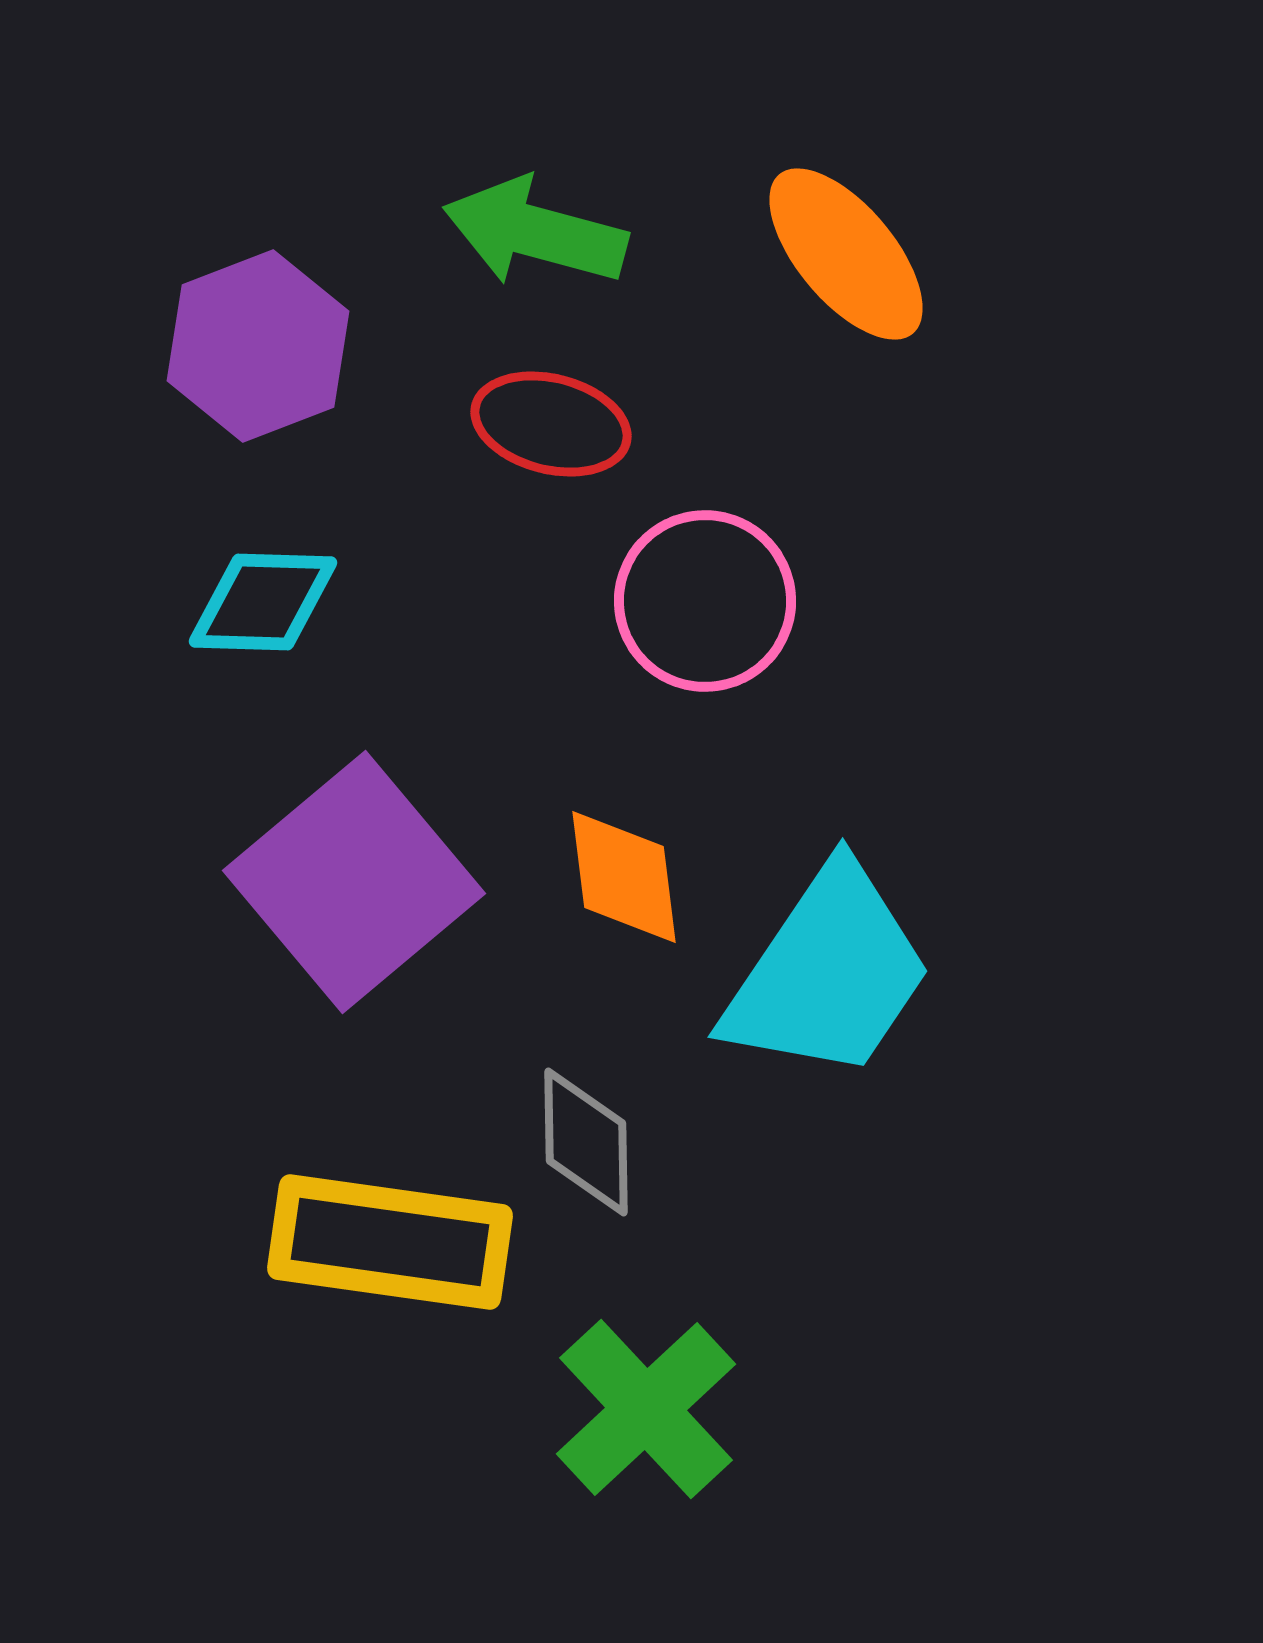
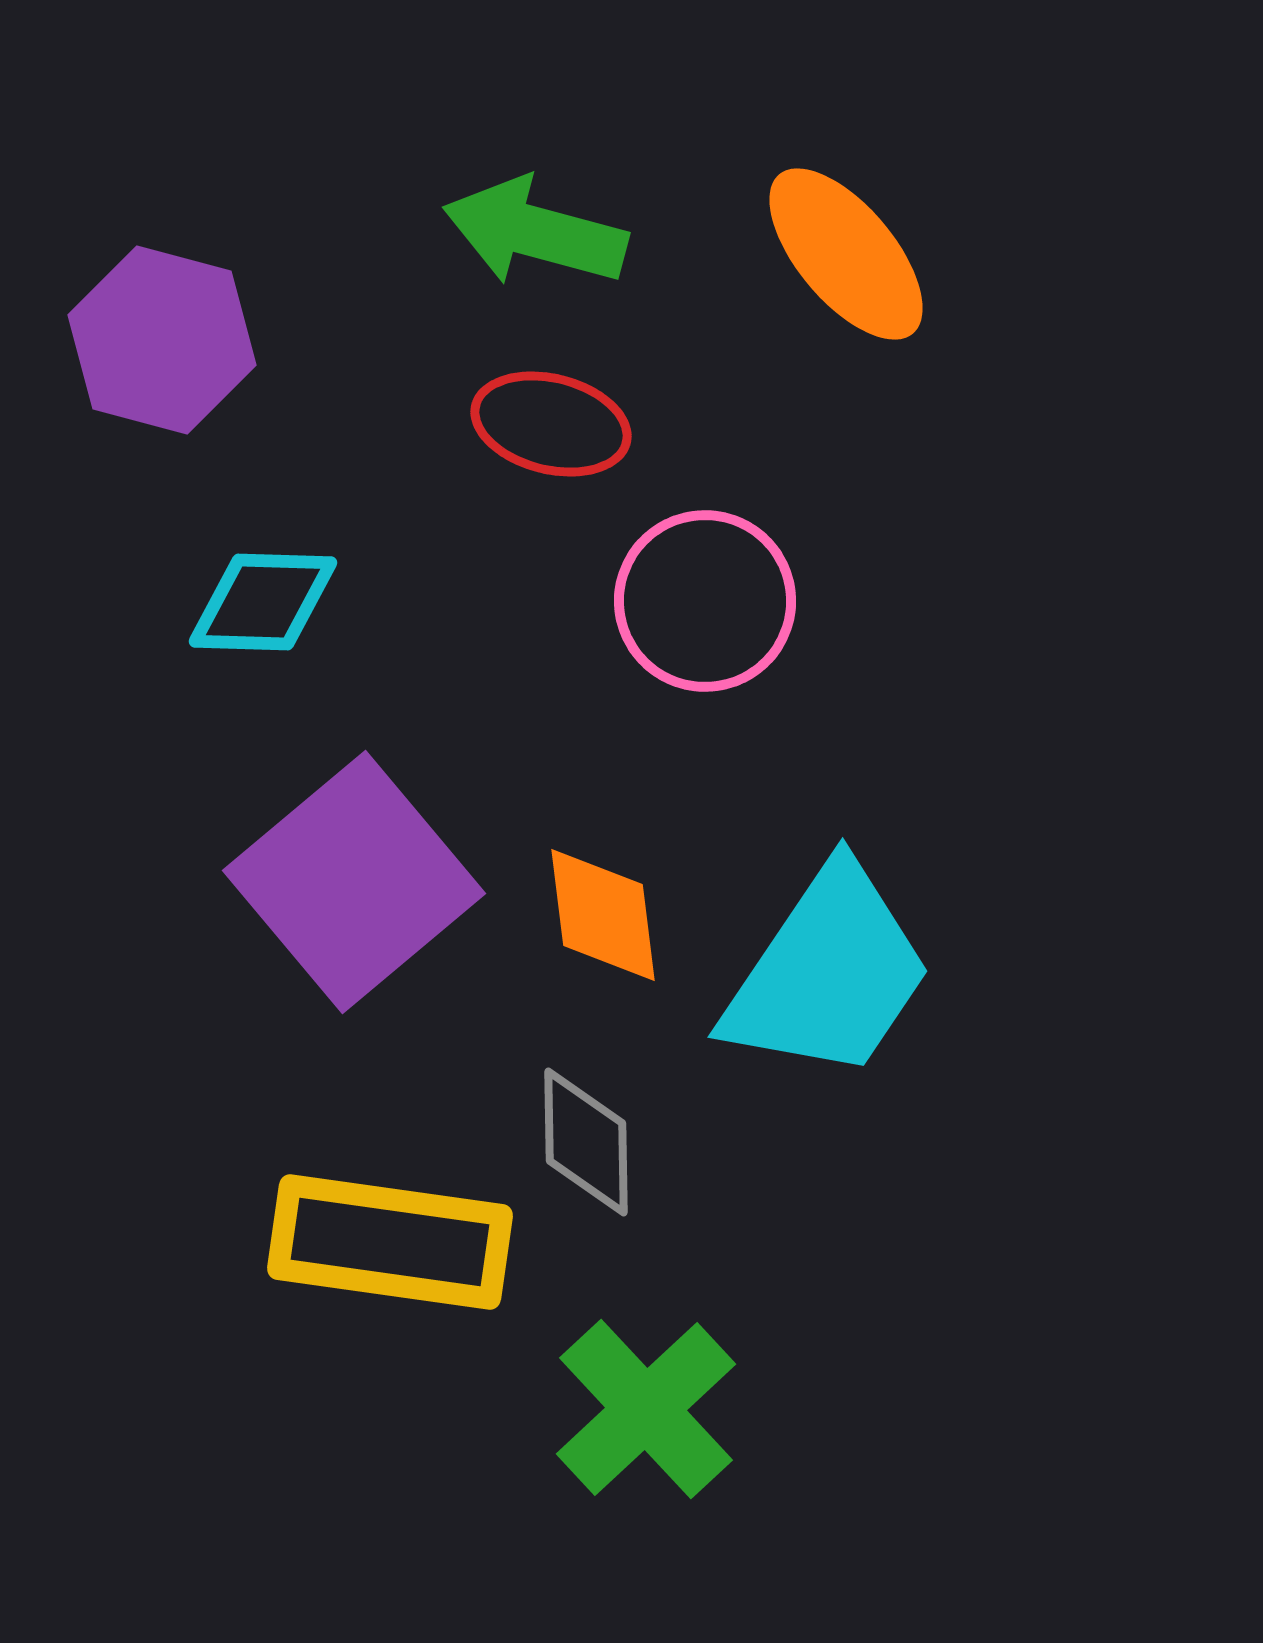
purple hexagon: moved 96 px left, 6 px up; rotated 24 degrees counterclockwise
orange diamond: moved 21 px left, 38 px down
